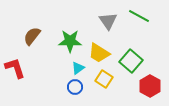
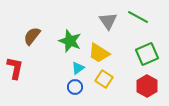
green line: moved 1 px left, 1 px down
green star: rotated 20 degrees clockwise
green square: moved 16 px right, 7 px up; rotated 25 degrees clockwise
red L-shape: rotated 30 degrees clockwise
red hexagon: moved 3 px left
